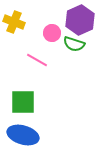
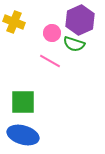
pink line: moved 13 px right, 1 px down
